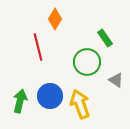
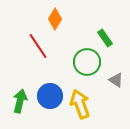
red line: moved 1 px up; rotated 20 degrees counterclockwise
